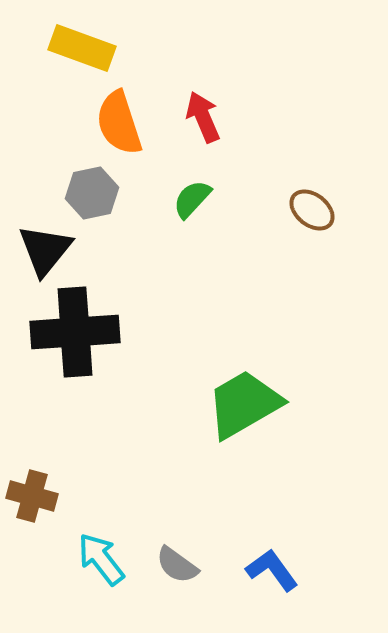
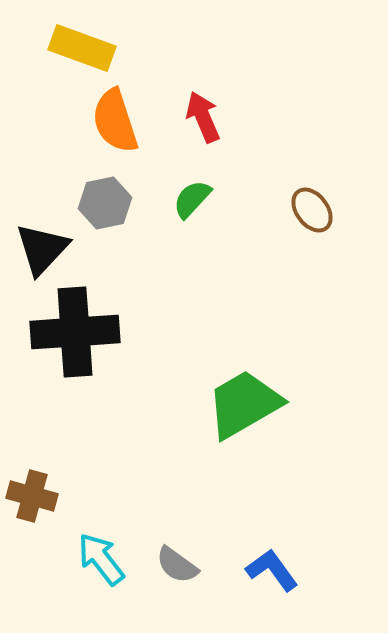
orange semicircle: moved 4 px left, 2 px up
gray hexagon: moved 13 px right, 10 px down
brown ellipse: rotated 15 degrees clockwise
black triangle: moved 3 px left, 1 px up; rotated 4 degrees clockwise
